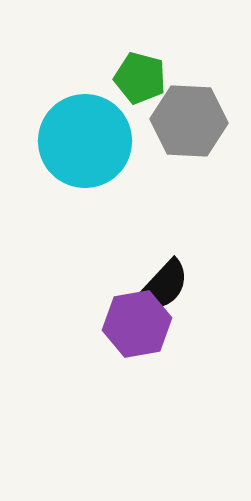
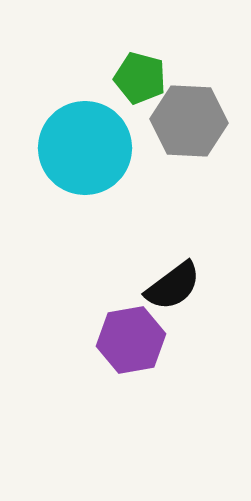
cyan circle: moved 7 px down
black semicircle: moved 10 px right; rotated 10 degrees clockwise
purple hexagon: moved 6 px left, 16 px down
